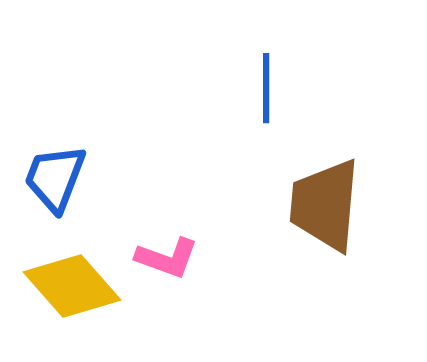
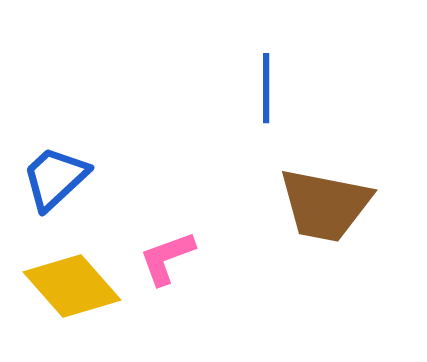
blue trapezoid: rotated 26 degrees clockwise
brown trapezoid: rotated 84 degrees counterclockwise
pink L-shape: rotated 140 degrees clockwise
